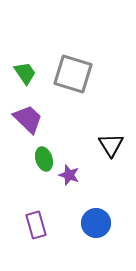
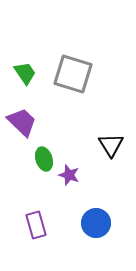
purple trapezoid: moved 6 px left, 3 px down
